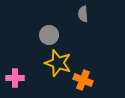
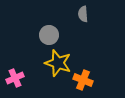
pink cross: rotated 24 degrees counterclockwise
